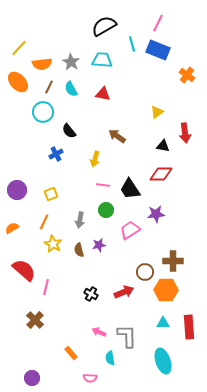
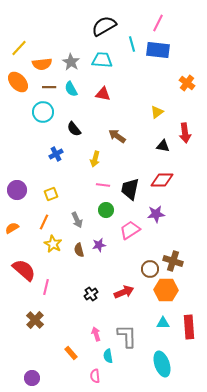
blue rectangle at (158, 50): rotated 15 degrees counterclockwise
orange cross at (187, 75): moved 8 px down
brown line at (49, 87): rotated 64 degrees clockwise
black semicircle at (69, 131): moved 5 px right, 2 px up
red diamond at (161, 174): moved 1 px right, 6 px down
black trapezoid at (130, 189): rotated 45 degrees clockwise
gray arrow at (80, 220): moved 3 px left; rotated 35 degrees counterclockwise
brown cross at (173, 261): rotated 18 degrees clockwise
brown circle at (145, 272): moved 5 px right, 3 px up
black cross at (91, 294): rotated 24 degrees clockwise
pink arrow at (99, 332): moved 3 px left, 2 px down; rotated 48 degrees clockwise
cyan semicircle at (110, 358): moved 2 px left, 2 px up
cyan ellipse at (163, 361): moved 1 px left, 3 px down
pink semicircle at (90, 378): moved 5 px right, 2 px up; rotated 80 degrees clockwise
